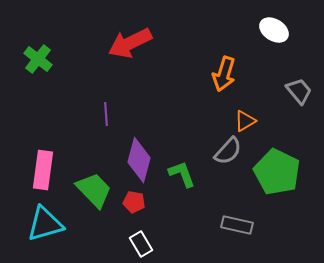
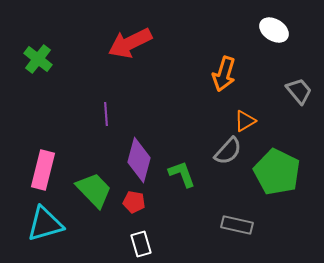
pink rectangle: rotated 6 degrees clockwise
white rectangle: rotated 15 degrees clockwise
